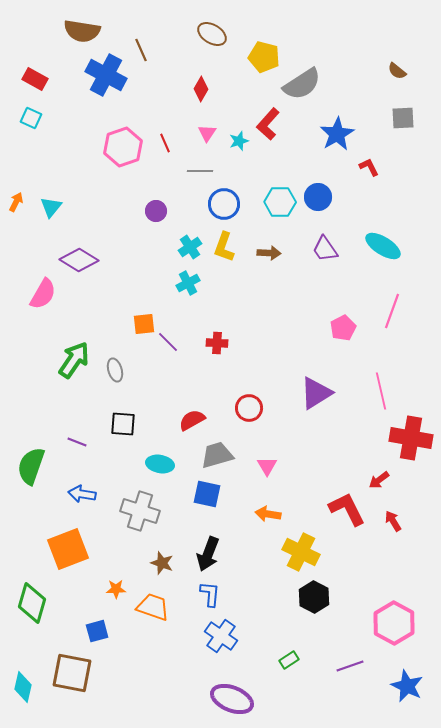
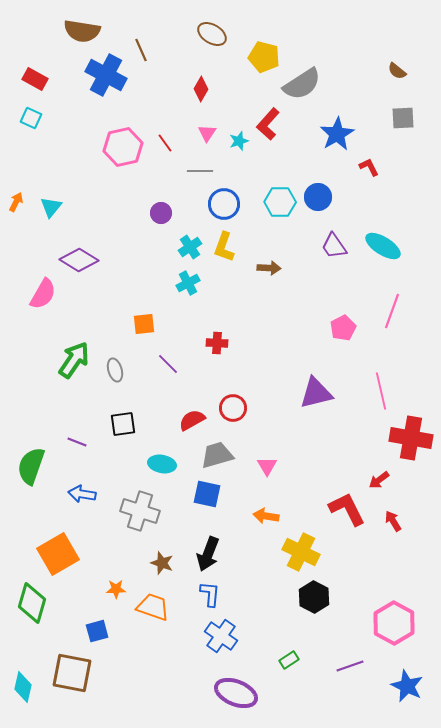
red line at (165, 143): rotated 12 degrees counterclockwise
pink hexagon at (123, 147): rotated 6 degrees clockwise
purple circle at (156, 211): moved 5 px right, 2 px down
purple trapezoid at (325, 249): moved 9 px right, 3 px up
brown arrow at (269, 253): moved 15 px down
purple line at (168, 342): moved 22 px down
purple triangle at (316, 393): rotated 18 degrees clockwise
red circle at (249, 408): moved 16 px left
black square at (123, 424): rotated 12 degrees counterclockwise
cyan ellipse at (160, 464): moved 2 px right
orange arrow at (268, 514): moved 2 px left, 2 px down
orange square at (68, 549): moved 10 px left, 5 px down; rotated 9 degrees counterclockwise
purple ellipse at (232, 699): moved 4 px right, 6 px up
